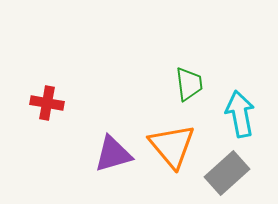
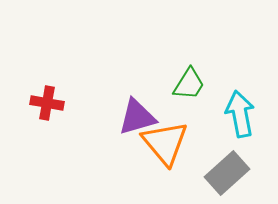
green trapezoid: rotated 39 degrees clockwise
orange triangle: moved 7 px left, 3 px up
purple triangle: moved 24 px right, 37 px up
